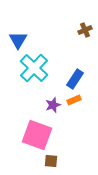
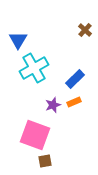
brown cross: rotated 24 degrees counterclockwise
cyan cross: rotated 16 degrees clockwise
blue rectangle: rotated 12 degrees clockwise
orange rectangle: moved 2 px down
pink square: moved 2 px left
brown square: moved 6 px left; rotated 16 degrees counterclockwise
